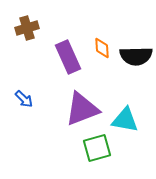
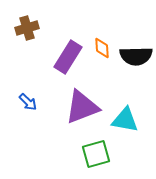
purple rectangle: rotated 56 degrees clockwise
blue arrow: moved 4 px right, 3 px down
purple triangle: moved 2 px up
green square: moved 1 px left, 6 px down
